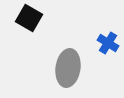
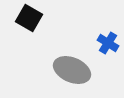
gray ellipse: moved 4 px right, 2 px down; rotated 75 degrees counterclockwise
